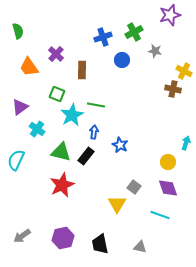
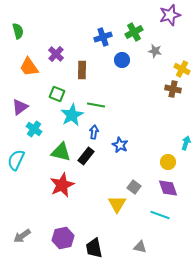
yellow cross: moved 2 px left, 2 px up
cyan cross: moved 3 px left
black trapezoid: moved 6 px left, 4 px down
